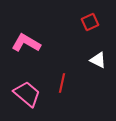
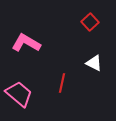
red square: rotated 18 degrees counterclockwise
white triangle: moved 4 px left, 3 px down
pink trapezoid: moved 8 px left
